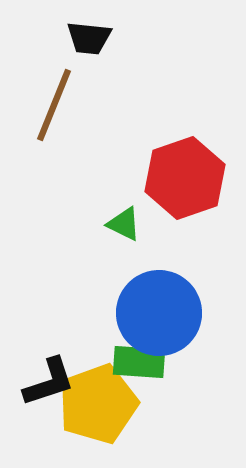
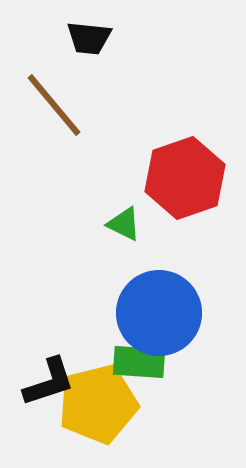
brown line: rotated 62 degrees counterclockwise
yellow pentagon: rotated 6 degrees clockwise
